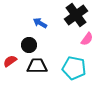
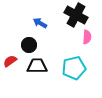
black cross: rotated 25 degrees counterclockwise
pink semicircle: moved 2 px up; rotated 32 degrees counterclockwise
cyan pentagon: rotated 25 degrees counterclockwise
